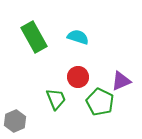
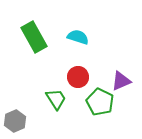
green trapezoid: rotated 10 degrees counterclockwise
